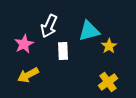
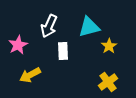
cyan triangle: moved 4 px up
pink star: moved 6 px left, 1 px down
yellow arrow: moved 2 px right
